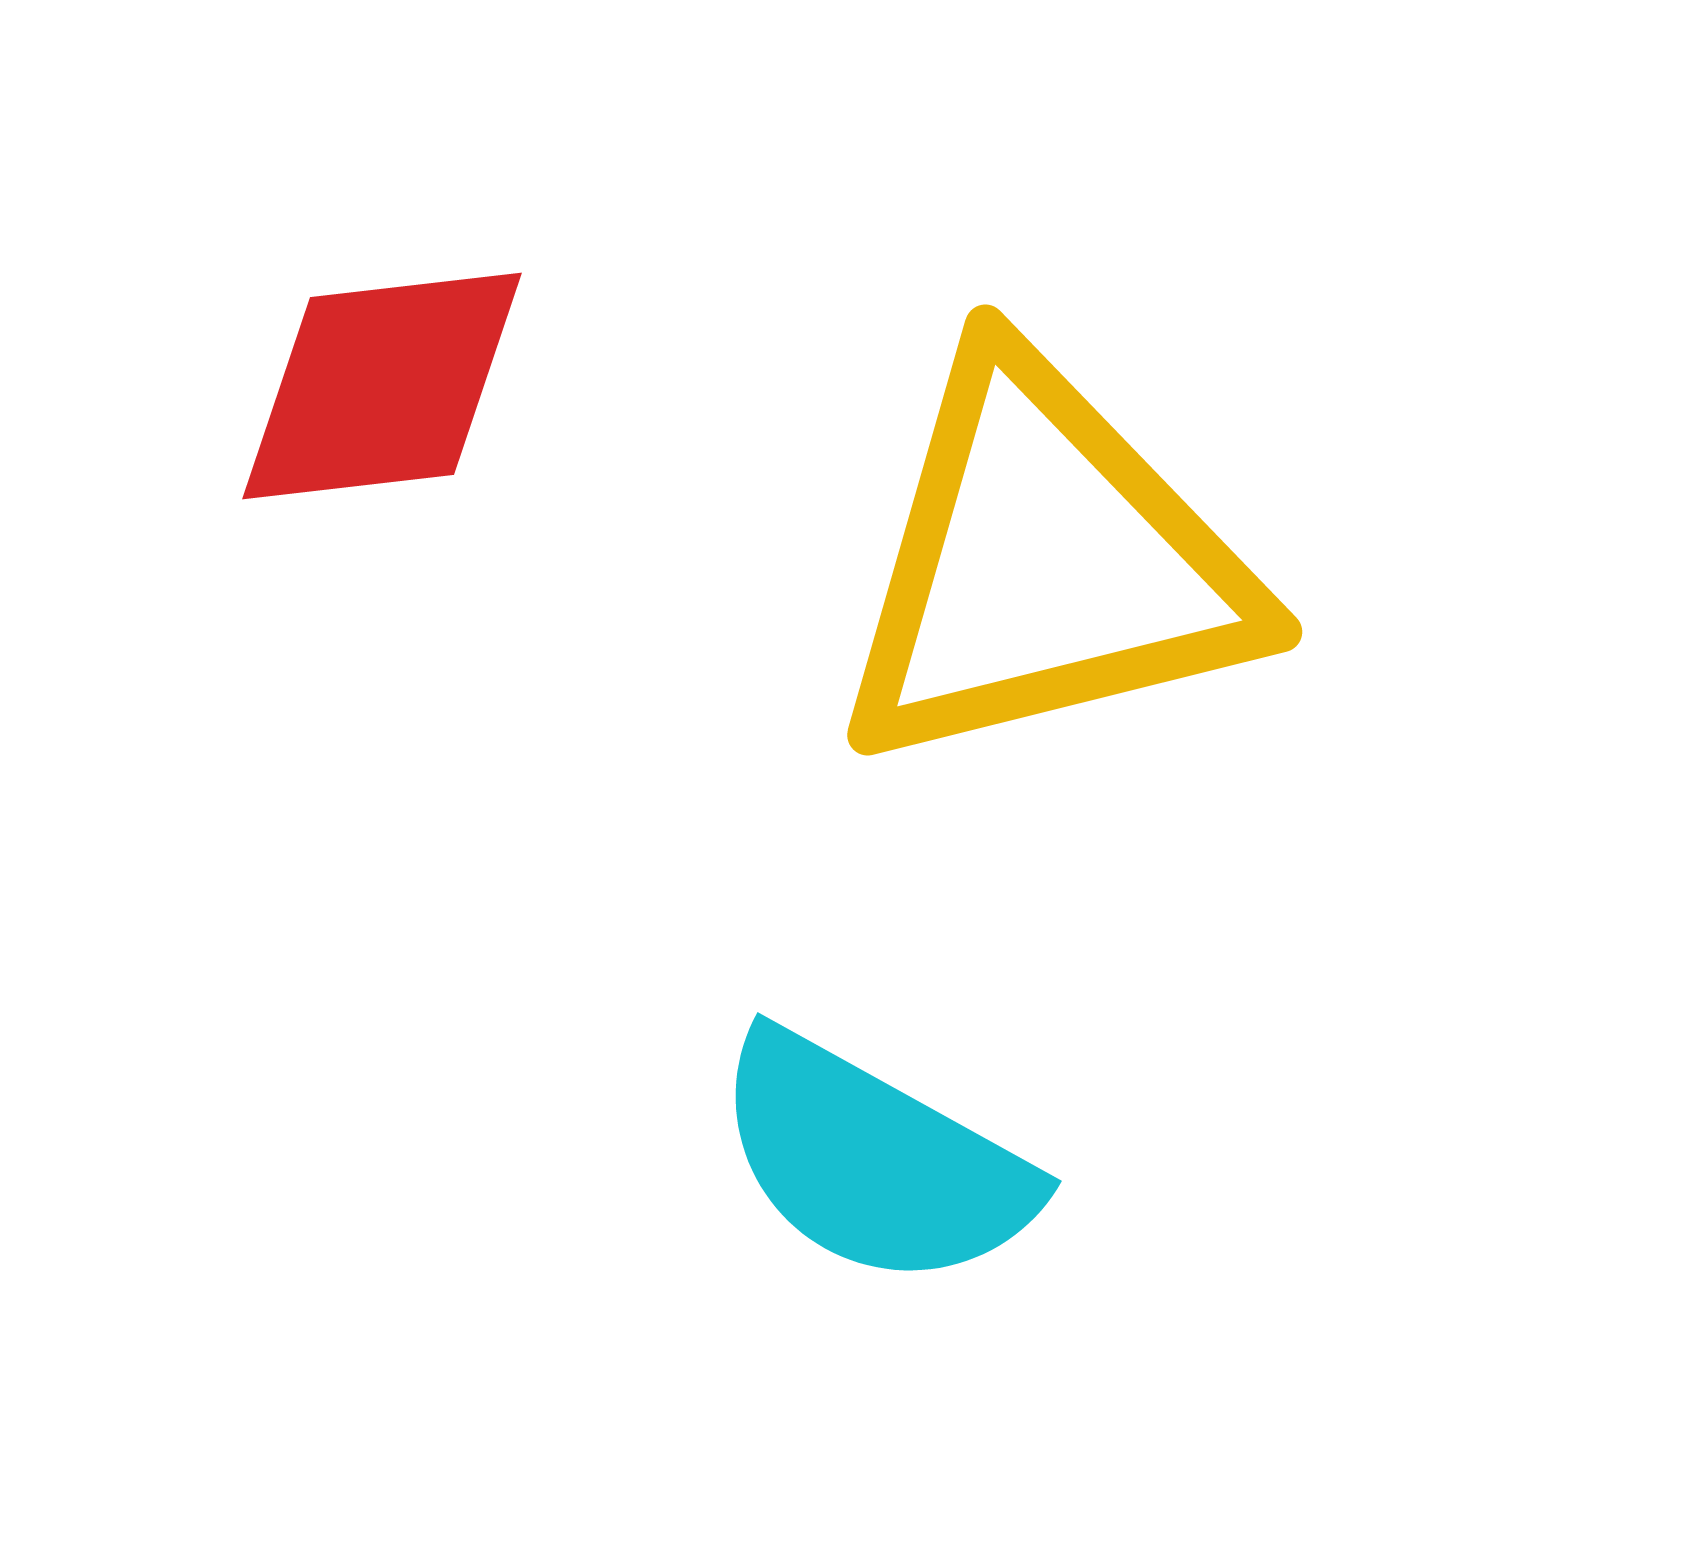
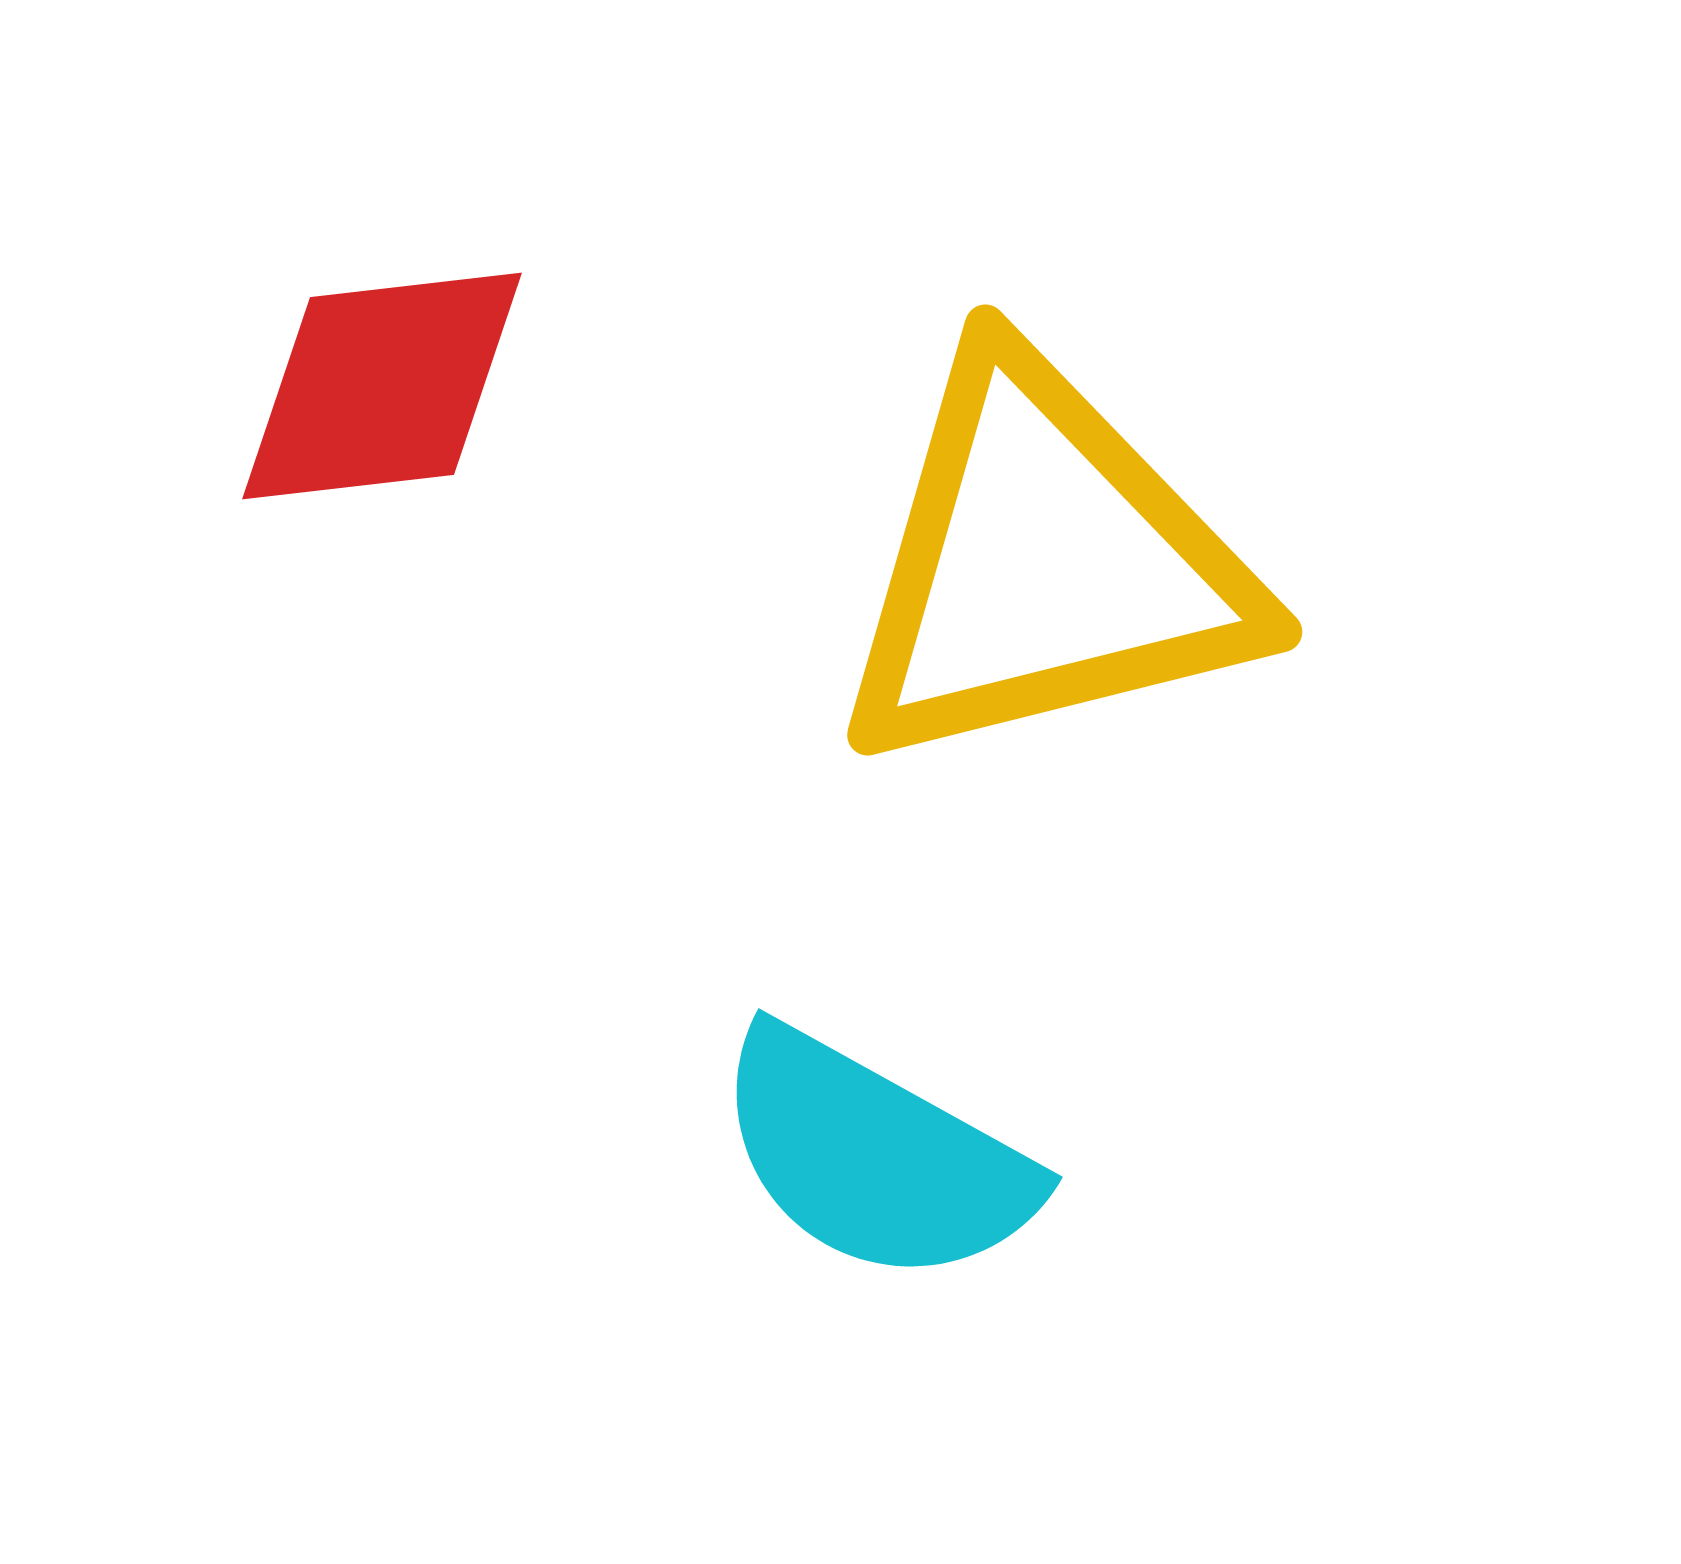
cyan semicircle: moved 1 px right, 4 px up
